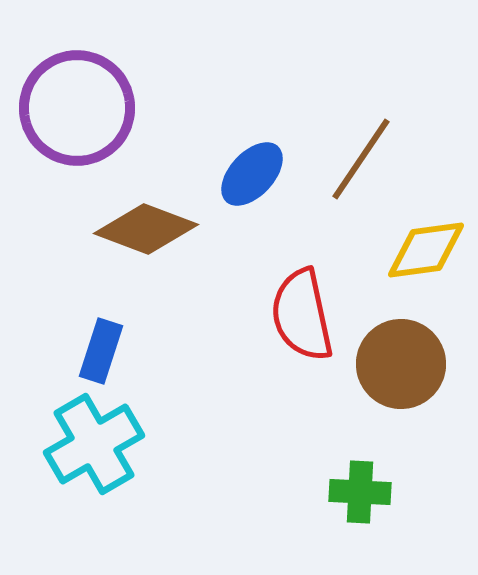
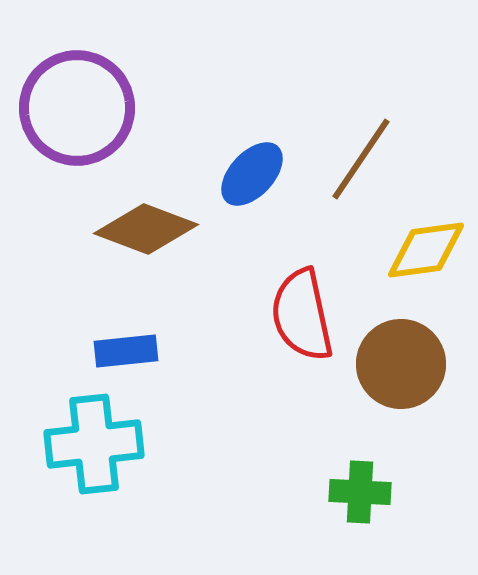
blue rectangle: moved 25 px right; rotated 66 degrees clockwise
cyan cross: rotated 24 degrees clockwise
